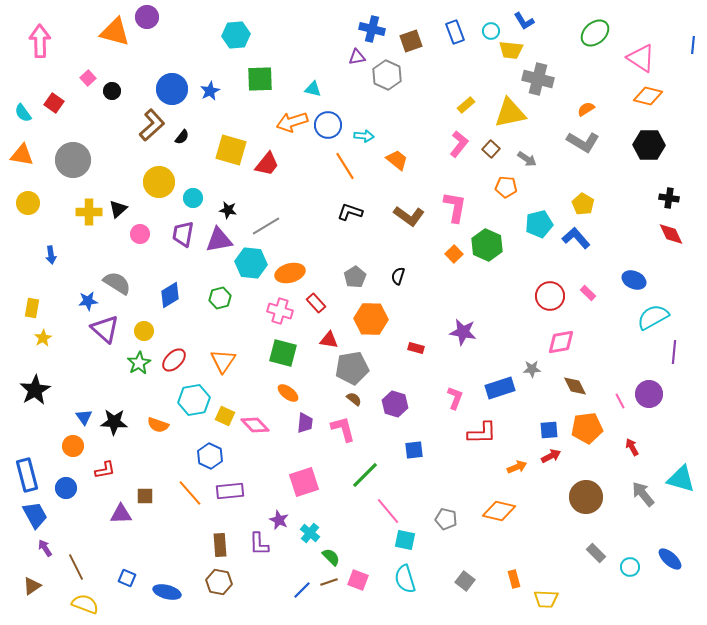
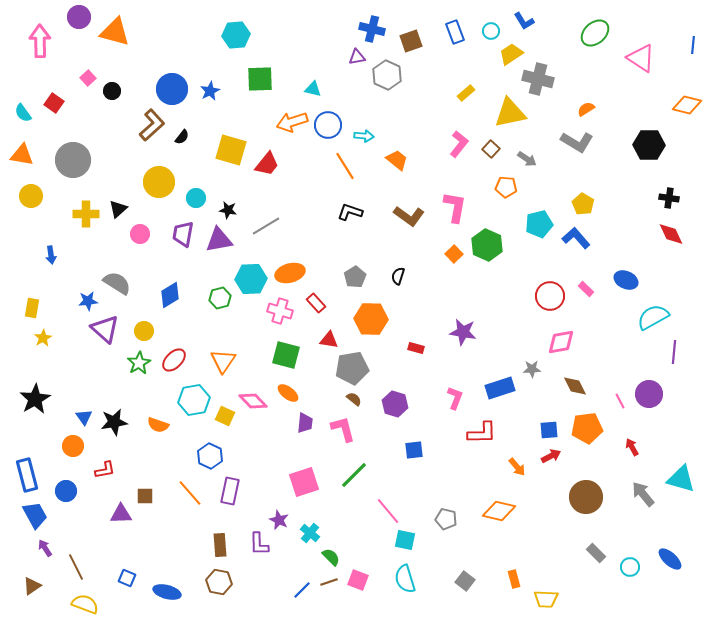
purple circle at (147, 17): moved 68 px left
yellow trapezoid at (511, 50): moved 4 px down; rotated 140 degrees clockwise
orange diamond at (648, 96): moved 39 px right, 9 px down
yellow rectangle at (466, 105): moved 12 px up
gray L-shape at (583, 142): moved 6 px left
cyan circle at (193, 198): moved 3 px right
yellow circle at (28, 203): moved 3 px right, 7 px up
yellow cross at (89, 212): moved 3 px left, 2 px down
cyan hexagon at (251, 263): moved 16 px down; rotated 8 degrees counterclockwise
blue ellipse at (634, 280): moved 8 px left
pink rectangle at (588, 293): moved 2 px left, 4 px up
green square at (283, 353): moved 3 px right, 2 px down
black star at (35, 390): moved 9 px down
black star at (114, 422): rotated 12 degrees counterclockwise
pink diamond at (255, 425): moved 2 px left, 24 px up
orange arrow at (517, 467): rotated 72 degrees clockwise
green line at (365, 475): moved 11 px left
blue circle at (66, 488): moved 3 px down
purple rectangle at (230, 491): rotated 72 degrees counterclockwise
